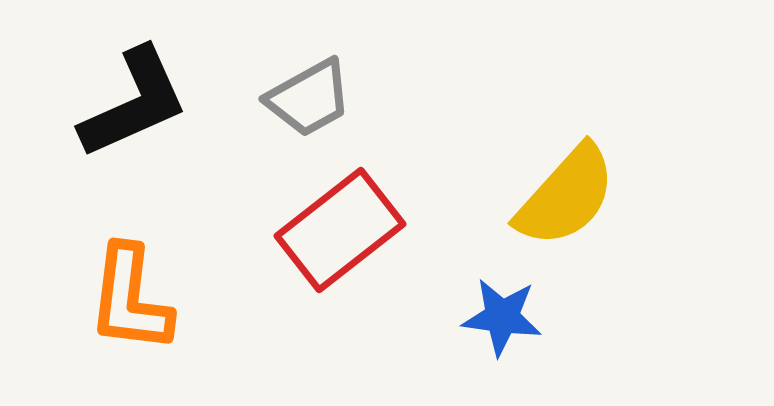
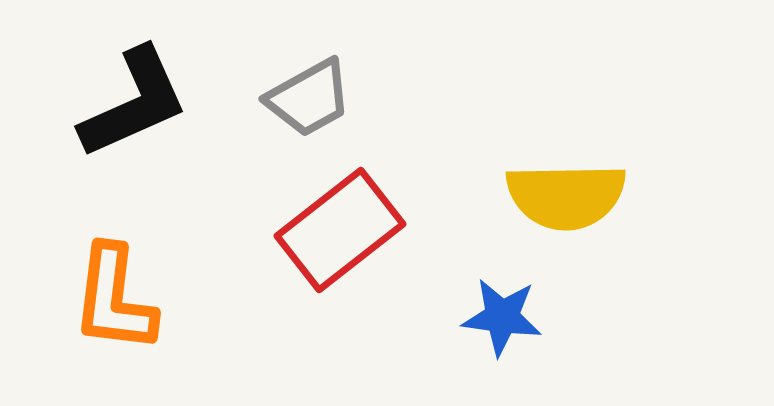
yellow semicircle: rotated 47 degrees clockwise
orange L-shape: moved 16 px left
